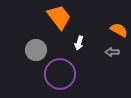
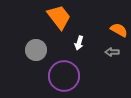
purple circle: moved 4 px right, 2 px down
